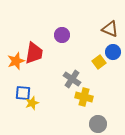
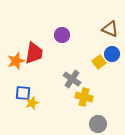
blue circle: moved 1 px left, 2 px down
